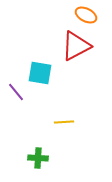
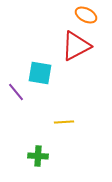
green cross: moved 2 px up
